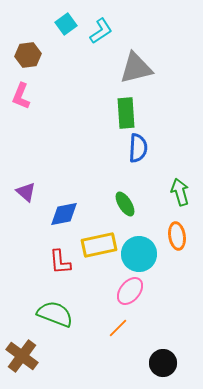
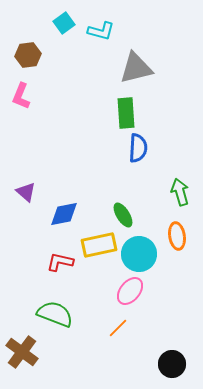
cyan square: moved 2 px left, 1 px up
cyan L-shape: rotated 48 degrees clockwise
green ellipse: moved 2 px left, 11 px down
red L-shape: rotated 108 degrees clockwise
brown cross: moved 4 px up
black circle: moved 9 px right, 1 px down
